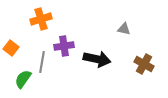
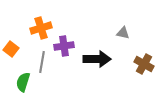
orange cross: moved 9 px down
gray triangle: moved 1 px left, 4 px down
orange square: moved 1 px down
black arrow: rotated 12 degrees counterclockwise
green semicircle: moved 3 px down; rotated 18 degrees counterclockwise
